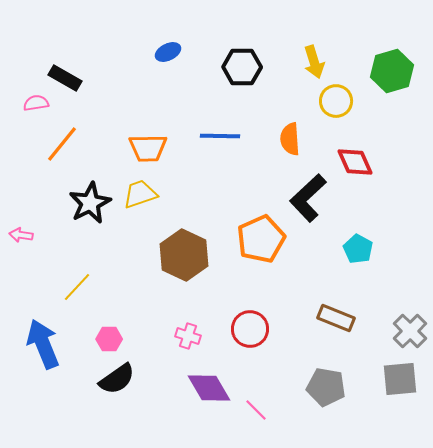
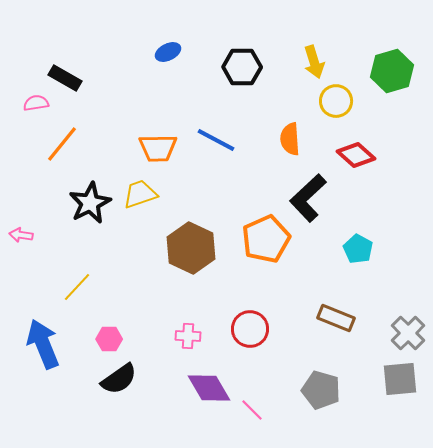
blue line: moved 4 px left, 4 px down; rotated 27 degrees clockwise
orange trapezoid: moved 10 px right
red diamond: moved 1 px right, 7 px up; rotated 24 degrees counterclockwise
orange pentagon: moved 5 px right
brown hexagon: moved 7 px right, 7 px up
gray cross: moved 2 px left, 2 px down
pink cross: rotated 15 degrees counterclockwise
black semicircle: moved 2 px right
gray pentagon: moved 5 px left, 3 px down; rotated 6 degrees clockwise
pink line: moved 4 px left
